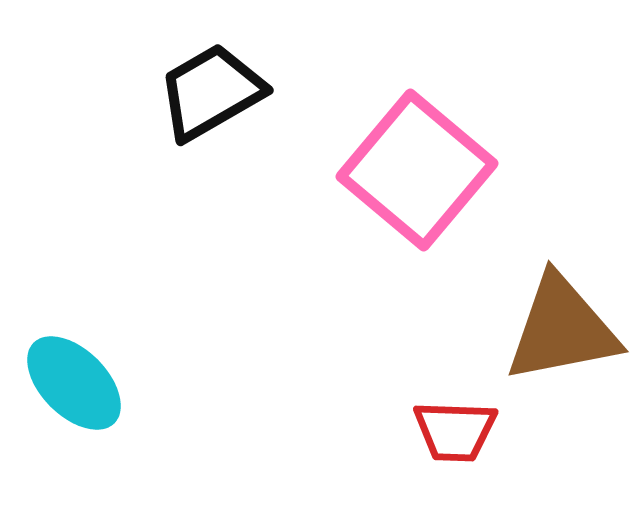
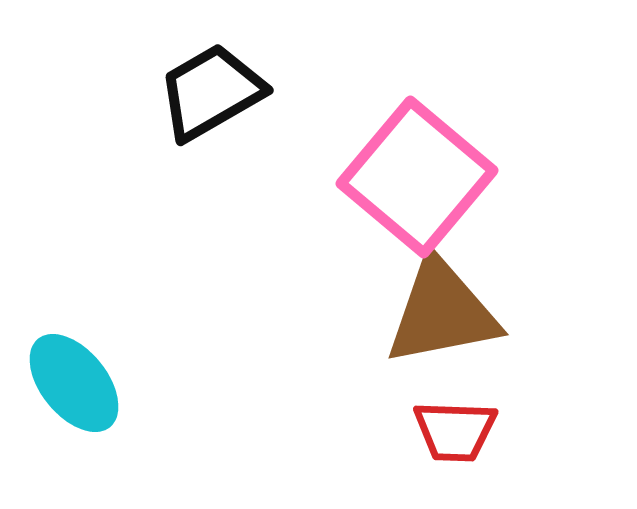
pink square: moved 7 px down
brown triangle: moved 120 px left, 17 px up
cyan ellipse: rotated 6 degrees clockwise
